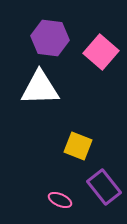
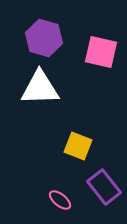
purple hexagon: moved 6 px left; rotated 9 degrees clockwise
pink square: rotated 28 degrees counterclockwise
pink ellipse: rotated 15 degrees clockwise
